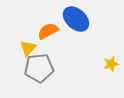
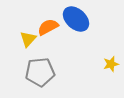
orange semicircle: moved 4 px up
yellow triangle: moved 9 px up
gray pentagon: moved 1 px right, 4 px down
